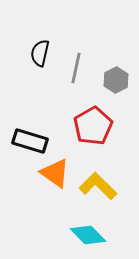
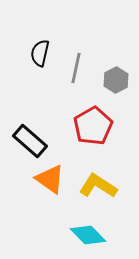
black rectangle: rotated 24 degrees clockwise
orange triangle: moved 5 px left, 6 px down
yellow L-shape: rotated 12 degrees counterclockwise
